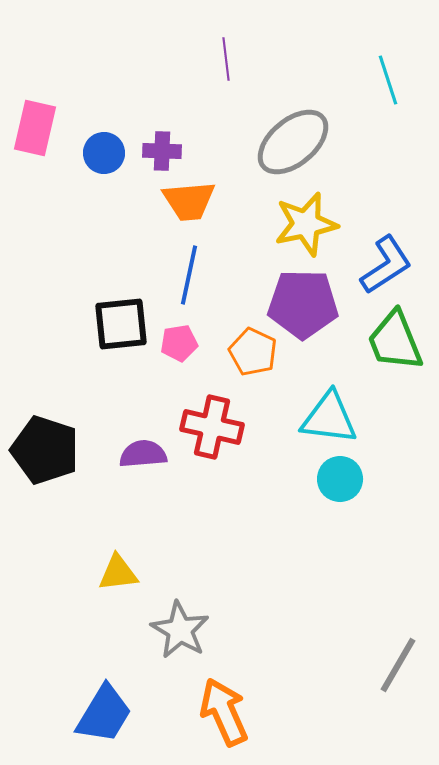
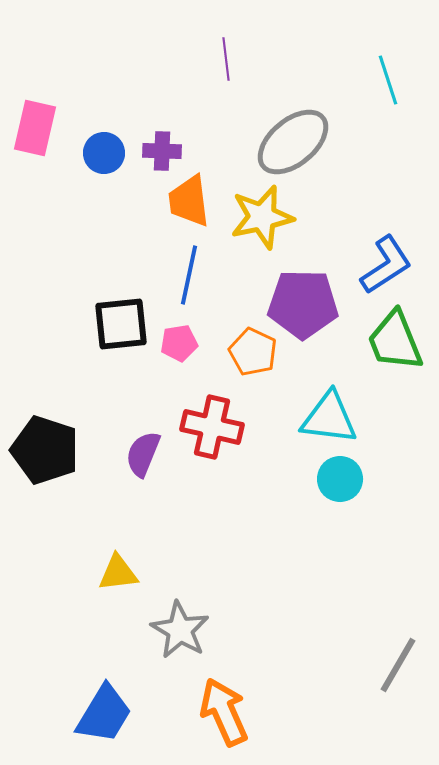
orange trapezoid: rotated 88 degrees clockwise
yellow star: moved 44 px left, 7 px up
purple semicircle: rotated 63 degrees counterclockwise
